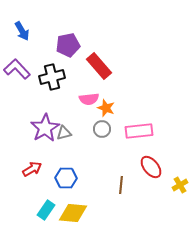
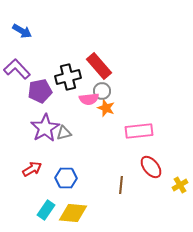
blue arrow: rotated 30 degrees counterclockwise
purple pentagon: moved 28 px left, 46 px down
black cross: moved 16 px right
gray circle: moved 38 px up
